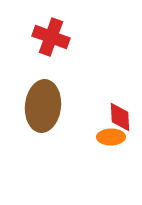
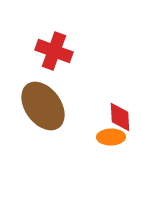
red cross: moved 3 px right, 14 px down
brown ellipse: rotated 42 degrees counterclockwise
